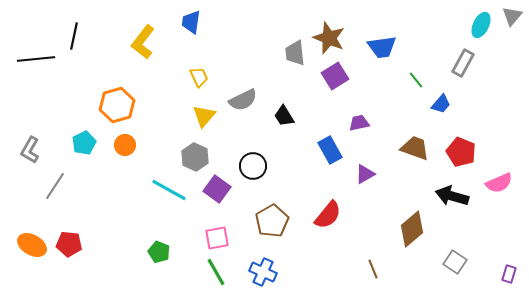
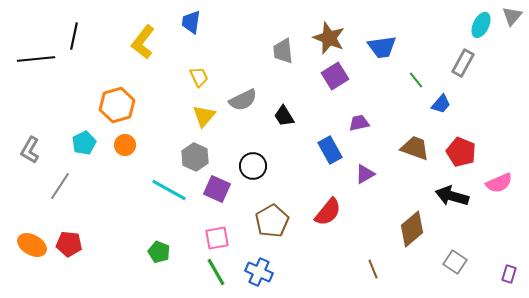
gray trapezoid at (295, 53): moved 12 px left, 2 px up
gray line at (55, 186): moved 5 px right
purple square at (217, 189): rotated 12 degrees counterclockwise
red semicircle at (328, 215): moved 3 px up
blue cross at (263, 272): moved 4 px left
